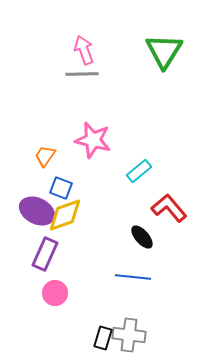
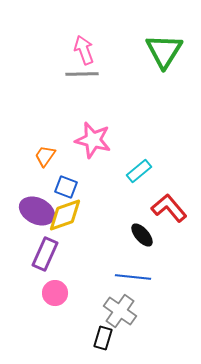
blue square: moved 5 px right, 1 px up
black ellipse: moved 2 px up
gray cross: moved 9 px left, 24 px up; rotated 28 degrees clockwise
